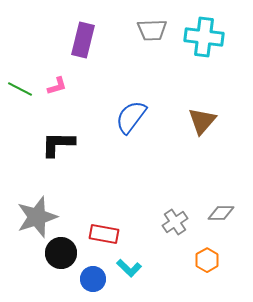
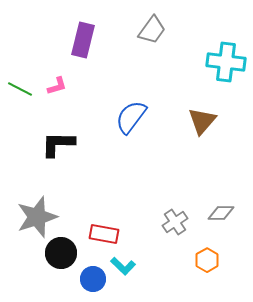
gray trapezoid: rotated 52 degrees counterclockwise
cyan cross: moved 22 px right, 25 px down
cyan L-shape: moved 6 px left, 2 px up
